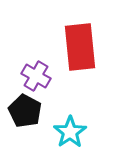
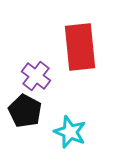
purple cross: rotated 8 degrees clockwise
cyan star: rotated 16 degrees counterclockwise
